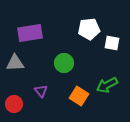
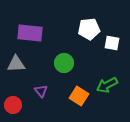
purple rectangle: rotated 15 degrees clockwise
gray triangle: moved 1 px right, 1 px down
red circle: moved 1 px left, 1 px down
